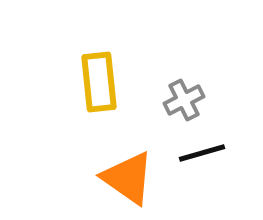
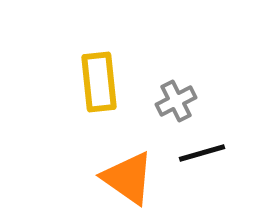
gray cross: moved 8 px left, 1 px down
